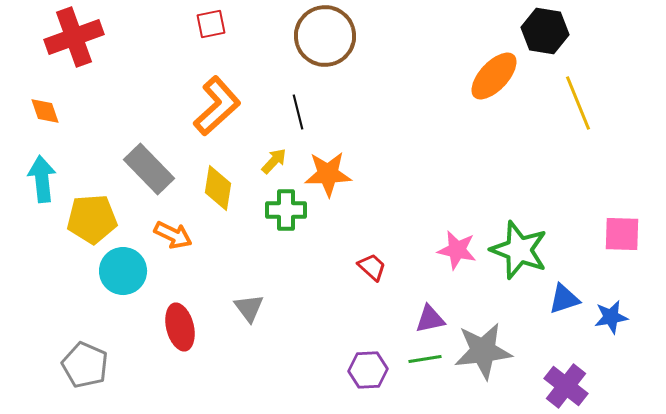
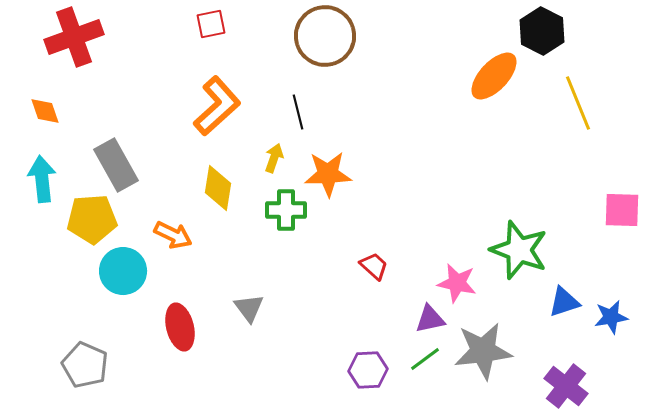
black hexagon: moved 3 px left; rotated 18 degrees clockwise
yellow arrow: moved 3 px up; rotated 24 degrees counterclockwise
gray rectangle: moved 33 px left, 4 px up; rotated 15 degrees clockwise
pink square: moved 24 px up
pink star: moved 33 px down
red trapezoid: moved 2 px right, 1 px up
blue triangle: moved 3 px down
green line: rotated 28 degrees counterclockwise
